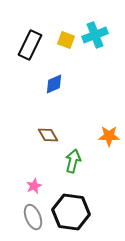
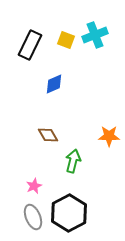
black hexagon: moved 2 px left, 1 px down; rotated 24 degrees clockwise
